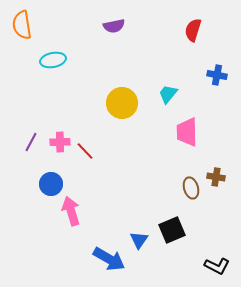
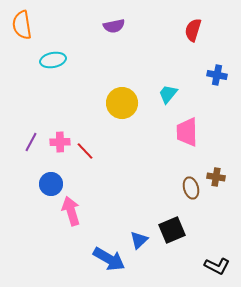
blue triangle: rotated 12 degrees clockwise
